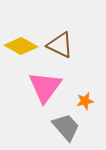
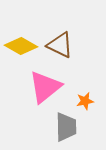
pink triangle: rotated 15 degrees clockwise
gray trapezoid: rotated 40 degrees clockwise
